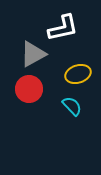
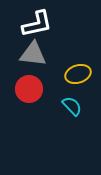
white L-shape: moved 26 px left, 4 px up
gray triangle: rotated 36 degrees clockwise
